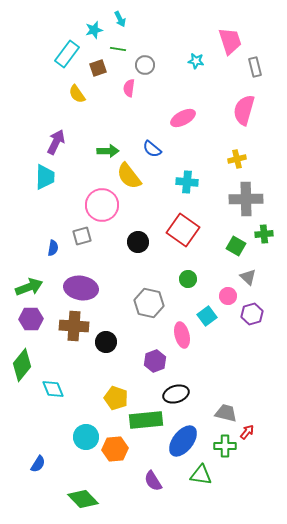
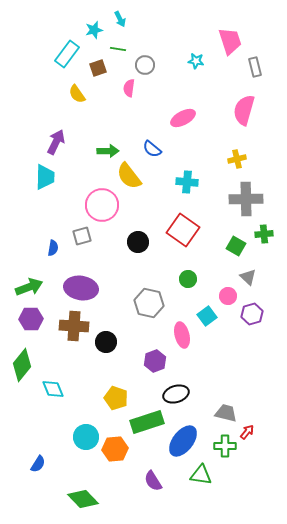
green rectangle at (146, 420): moved 1 px right, 2 px down; rotated 12 degrees counterclockwise
